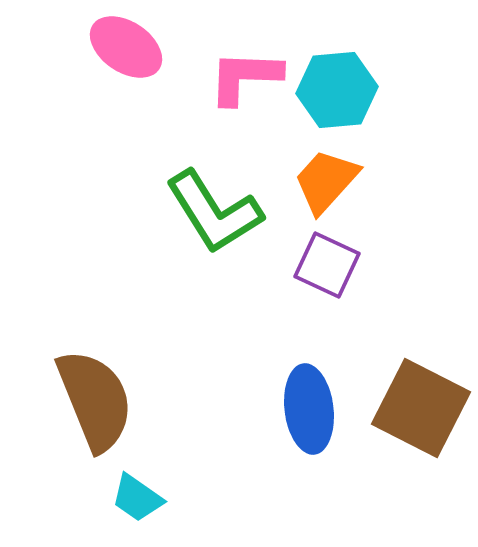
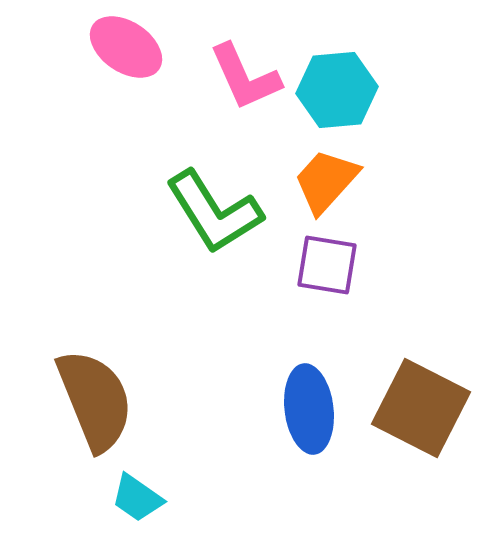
pink L-shape: rotated 116 degrees counterclockwise
purple square: rotated 16 degrees counterclockwise
